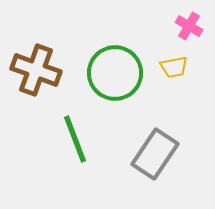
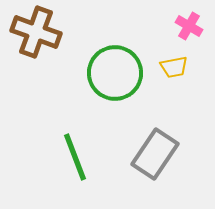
brown cross: moved 38 px up
green line: moved 18 px down
